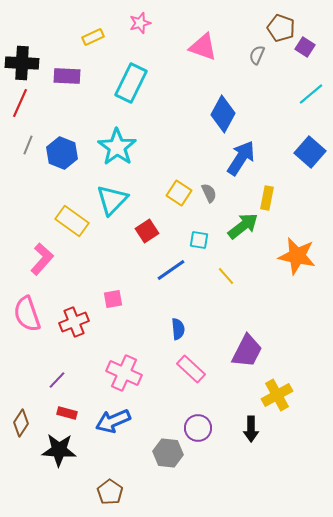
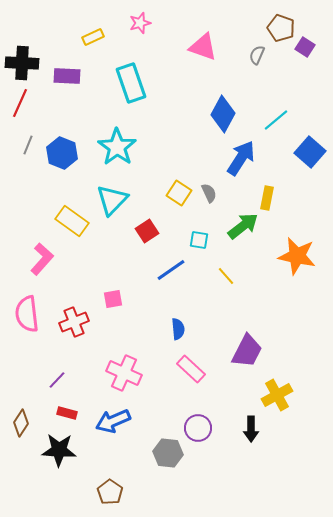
cyan rectangle at (131, 83): rotated 45 degrees counterclockwise
cyan line at (311, 94): moved 35 px left, 26 px down
pink semicircle at (27, 314): rotated 12 degrees clockwise
